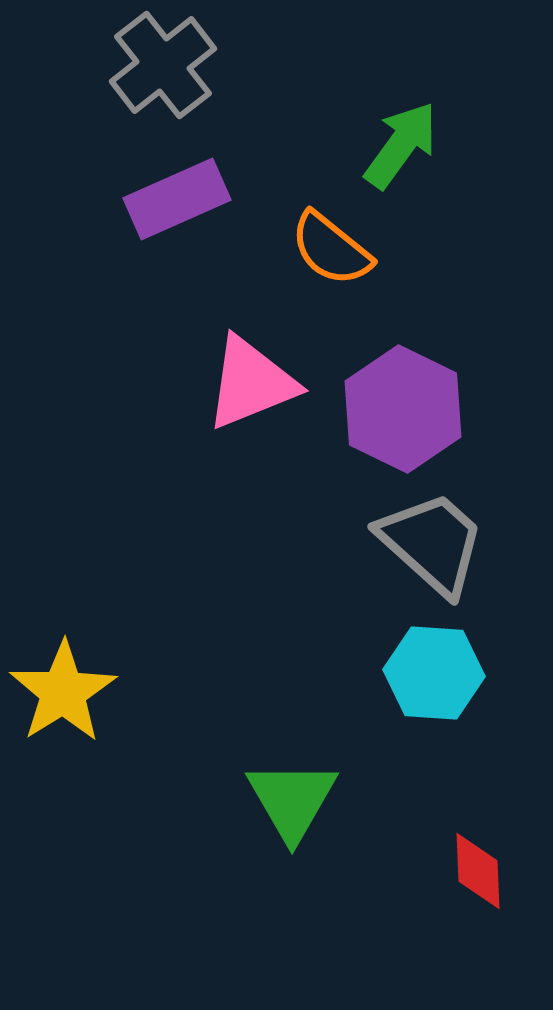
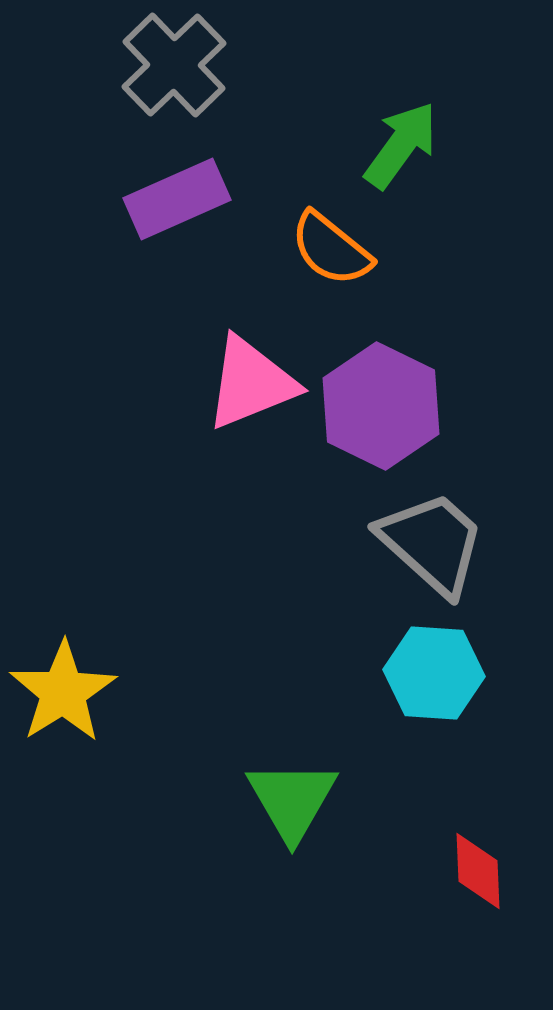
gray cross: moved 11 px right; rotated 6 degrees counterclockwise
purple hexagon: moved 22 px left, 3 px up
